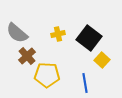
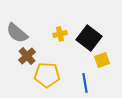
yellow cross: moved 2 px right
yellow square: rotated 28 degrees clockwise
